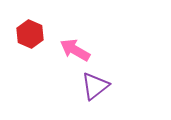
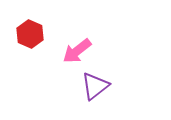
pink arrow: moved 2 px right, 1 px down; rotated 68 degrees counterclockwise
